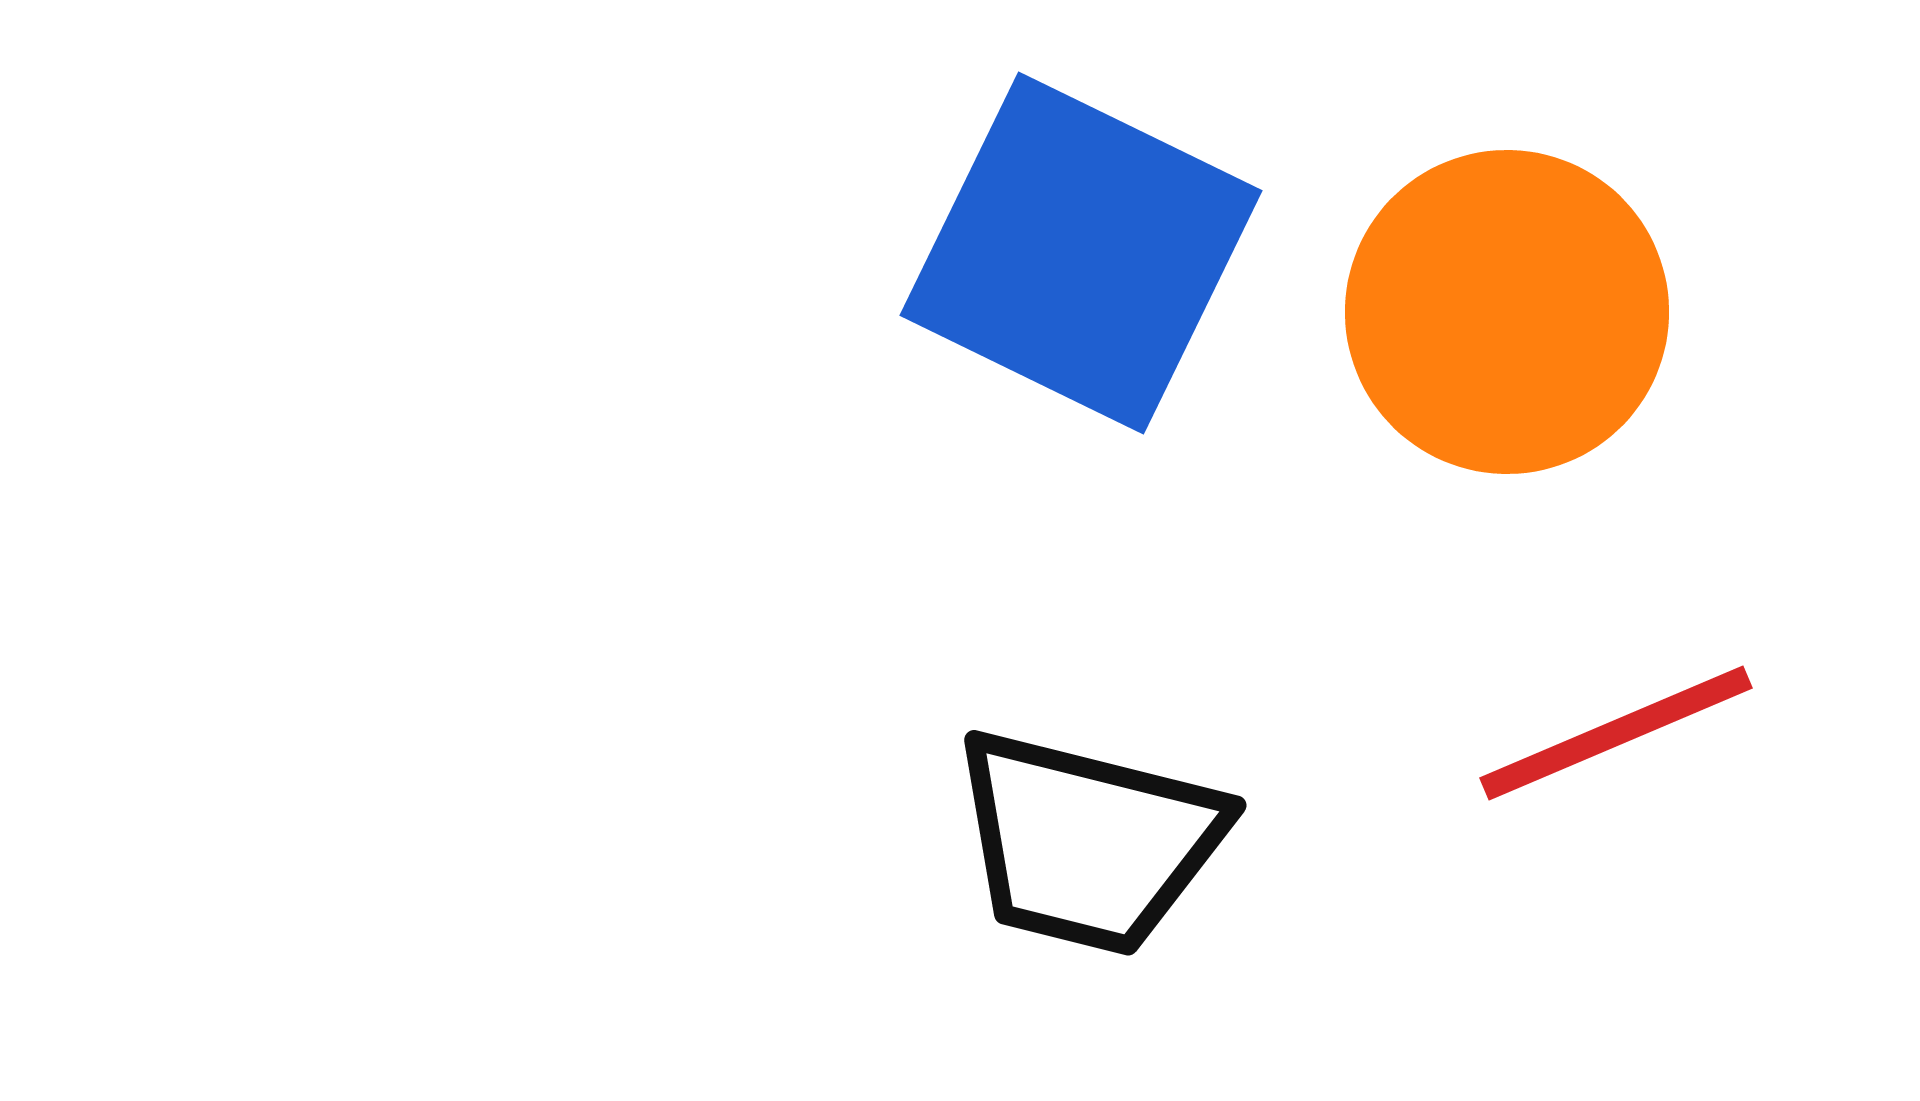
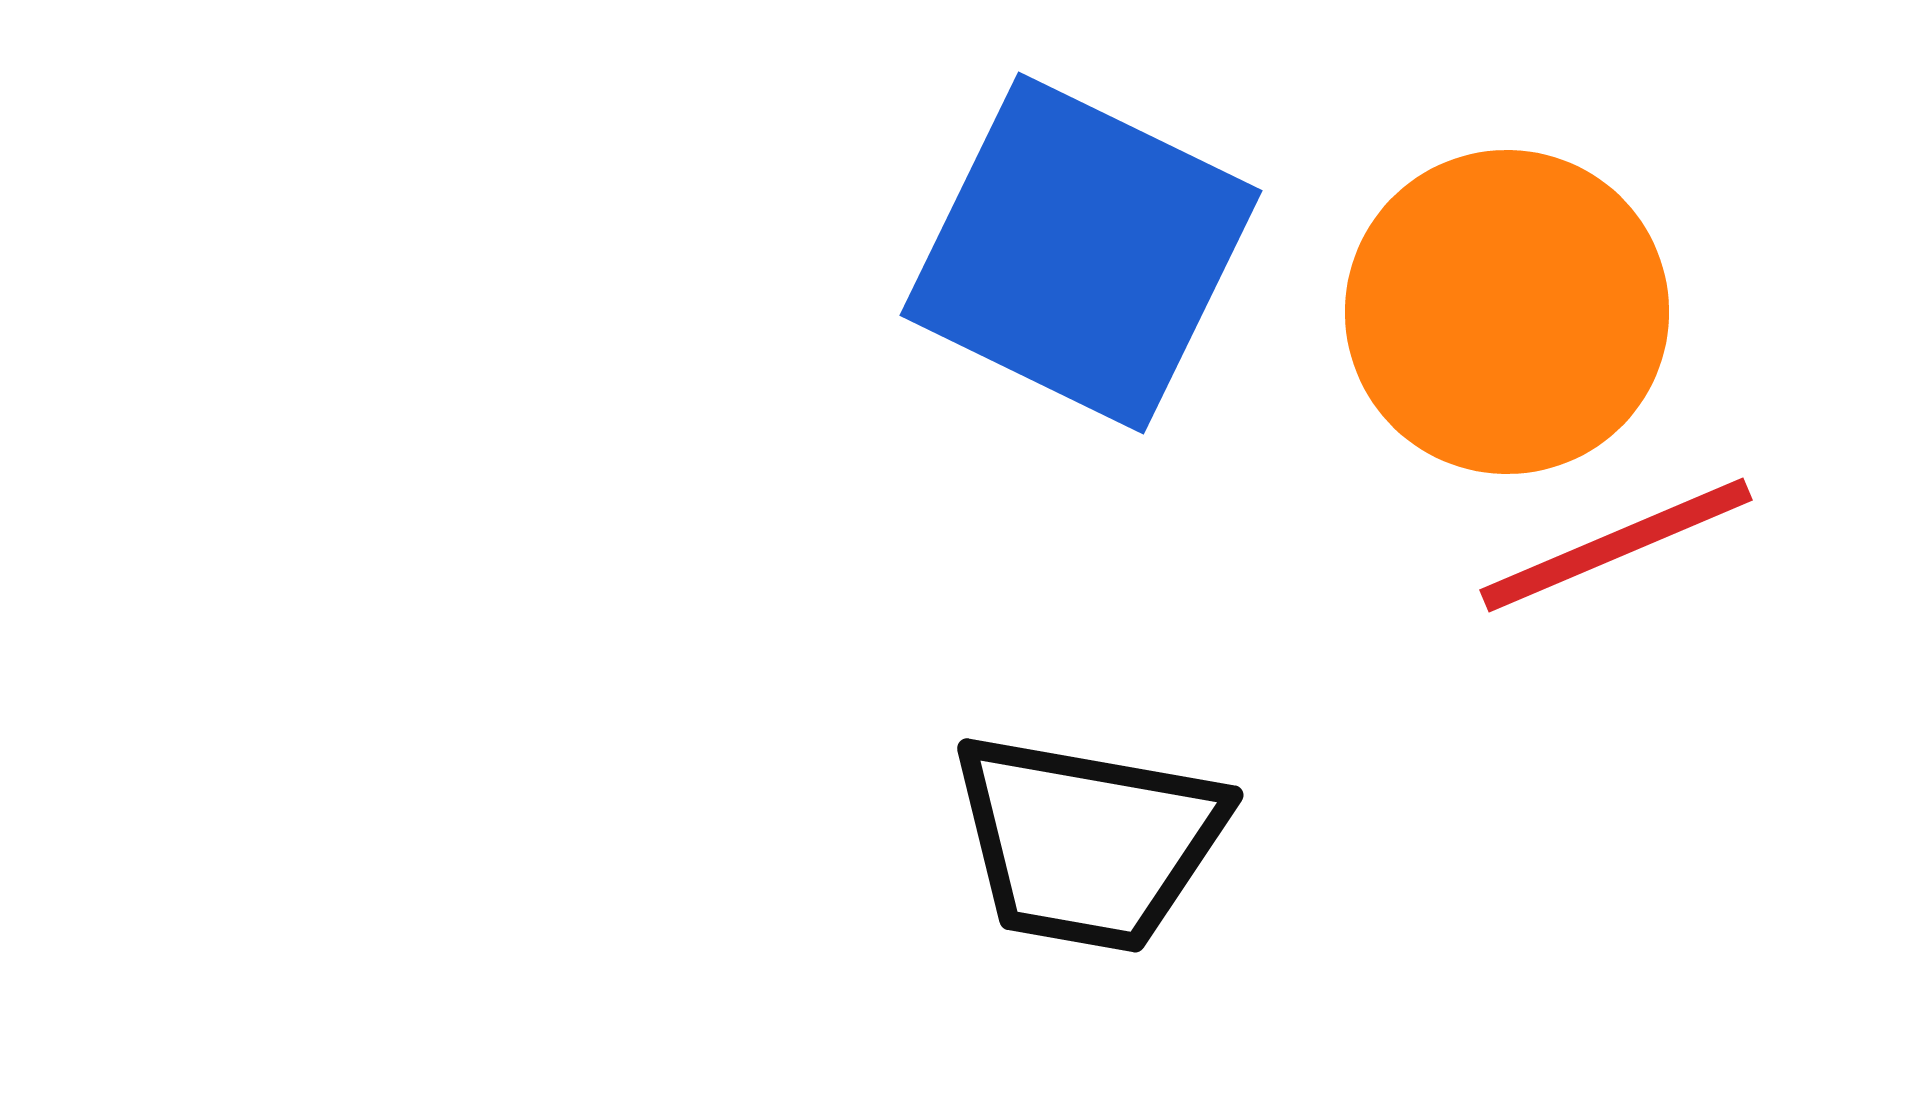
red line: moved 188 px up
black trapezoid: rotated 4 degrees counterclockwise
